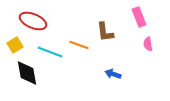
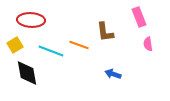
red ellipse: moved 2 px left, 1 px up; rotated 20 degrees counterclockwise
cyan line: moved 1 px right, 1 px up
